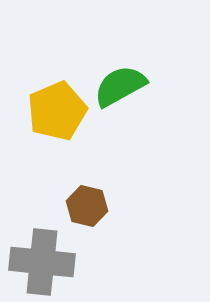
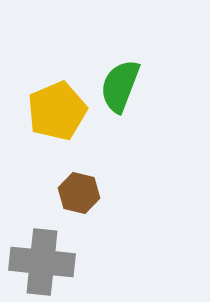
green semicircle: rotated 40 degrees counterclockwise
brown hexagon: moved 8 px left, 13 px up
